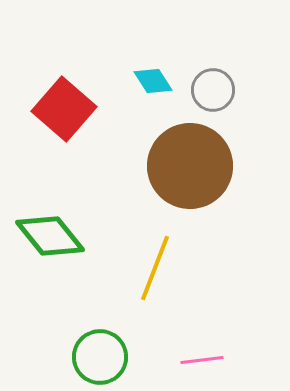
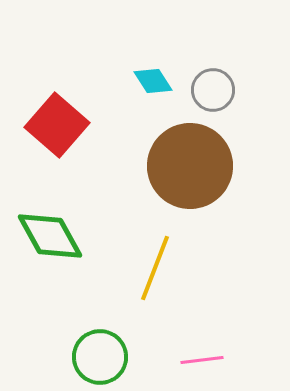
red square: moved 7 px left, 16 px down
green diamond: rotated 10 degrees clockwise
